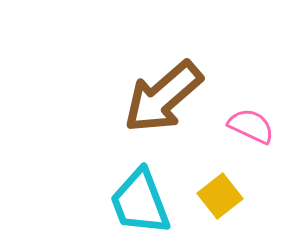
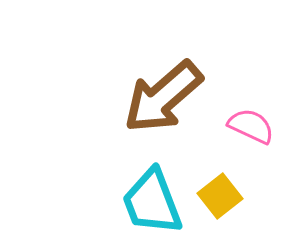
cyan trapezoid: moved 12 px right
